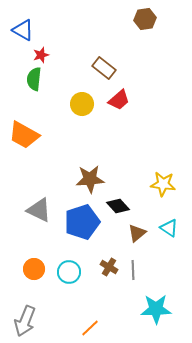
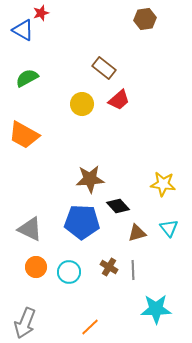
red star: moved 42 px up
green semicircle: moved 7 px left, 1 px up; rotated 55 degrees clockwise
gray triangle: moved 9 px left, 19 px down
blue pentagon: rotated 20 degrees clockwise
cyan triangle: rotated 18 degrees clockwise
brown triangle: rotated 24 degrees clockwise
orange circle: moved 2 px right, 2 px up
gray arrow: moved 2 px down
orange line: moved 1 px up
